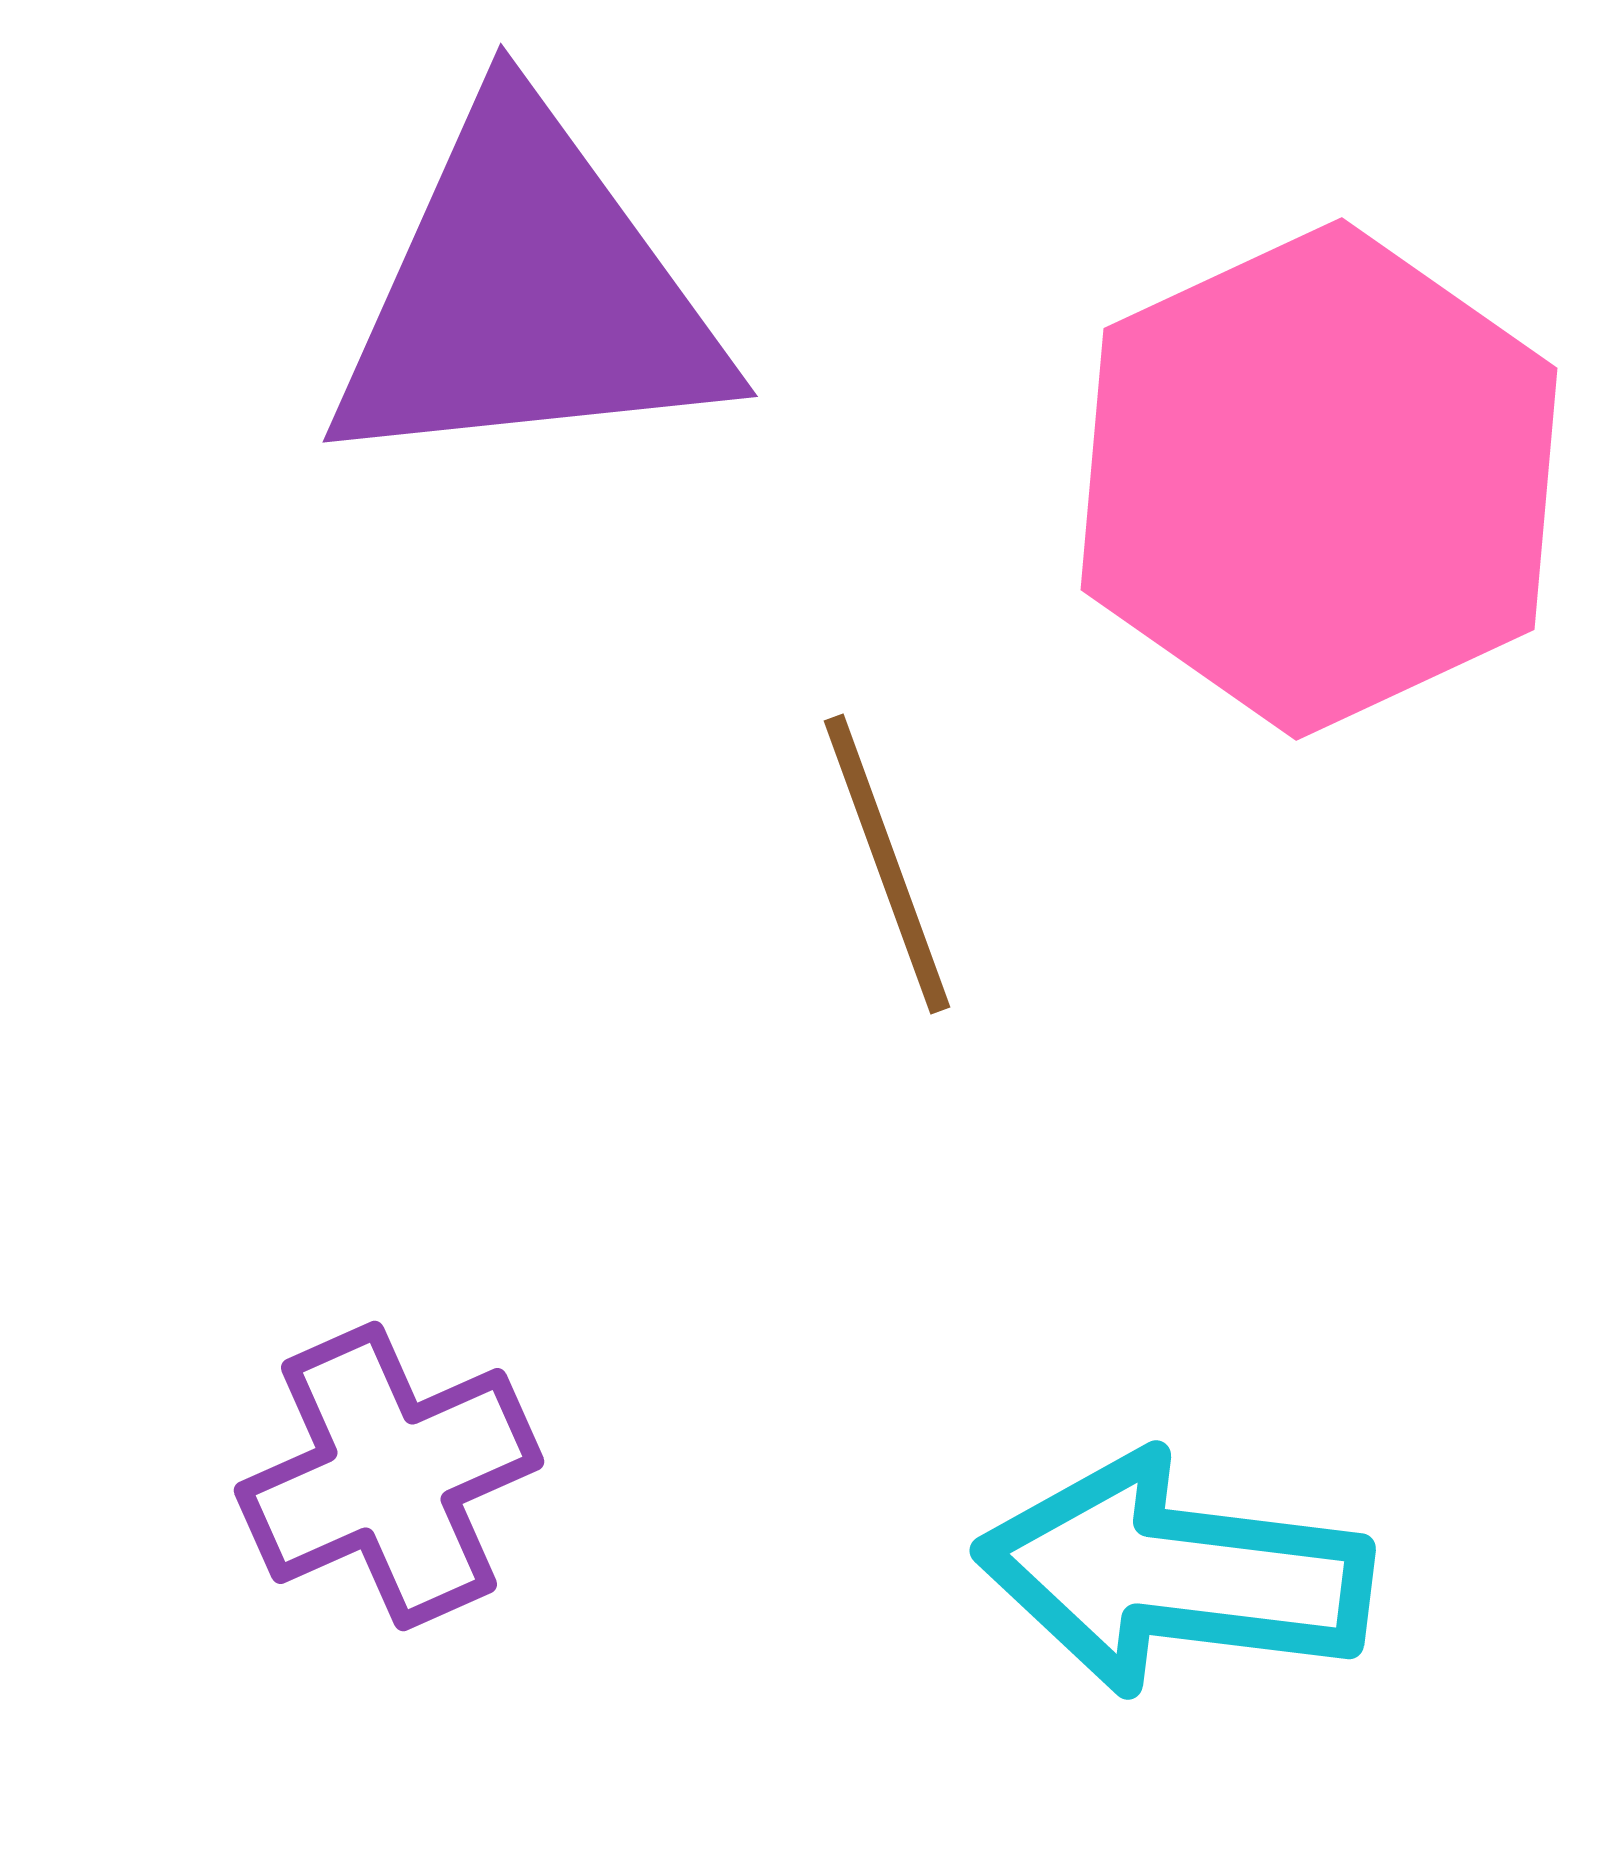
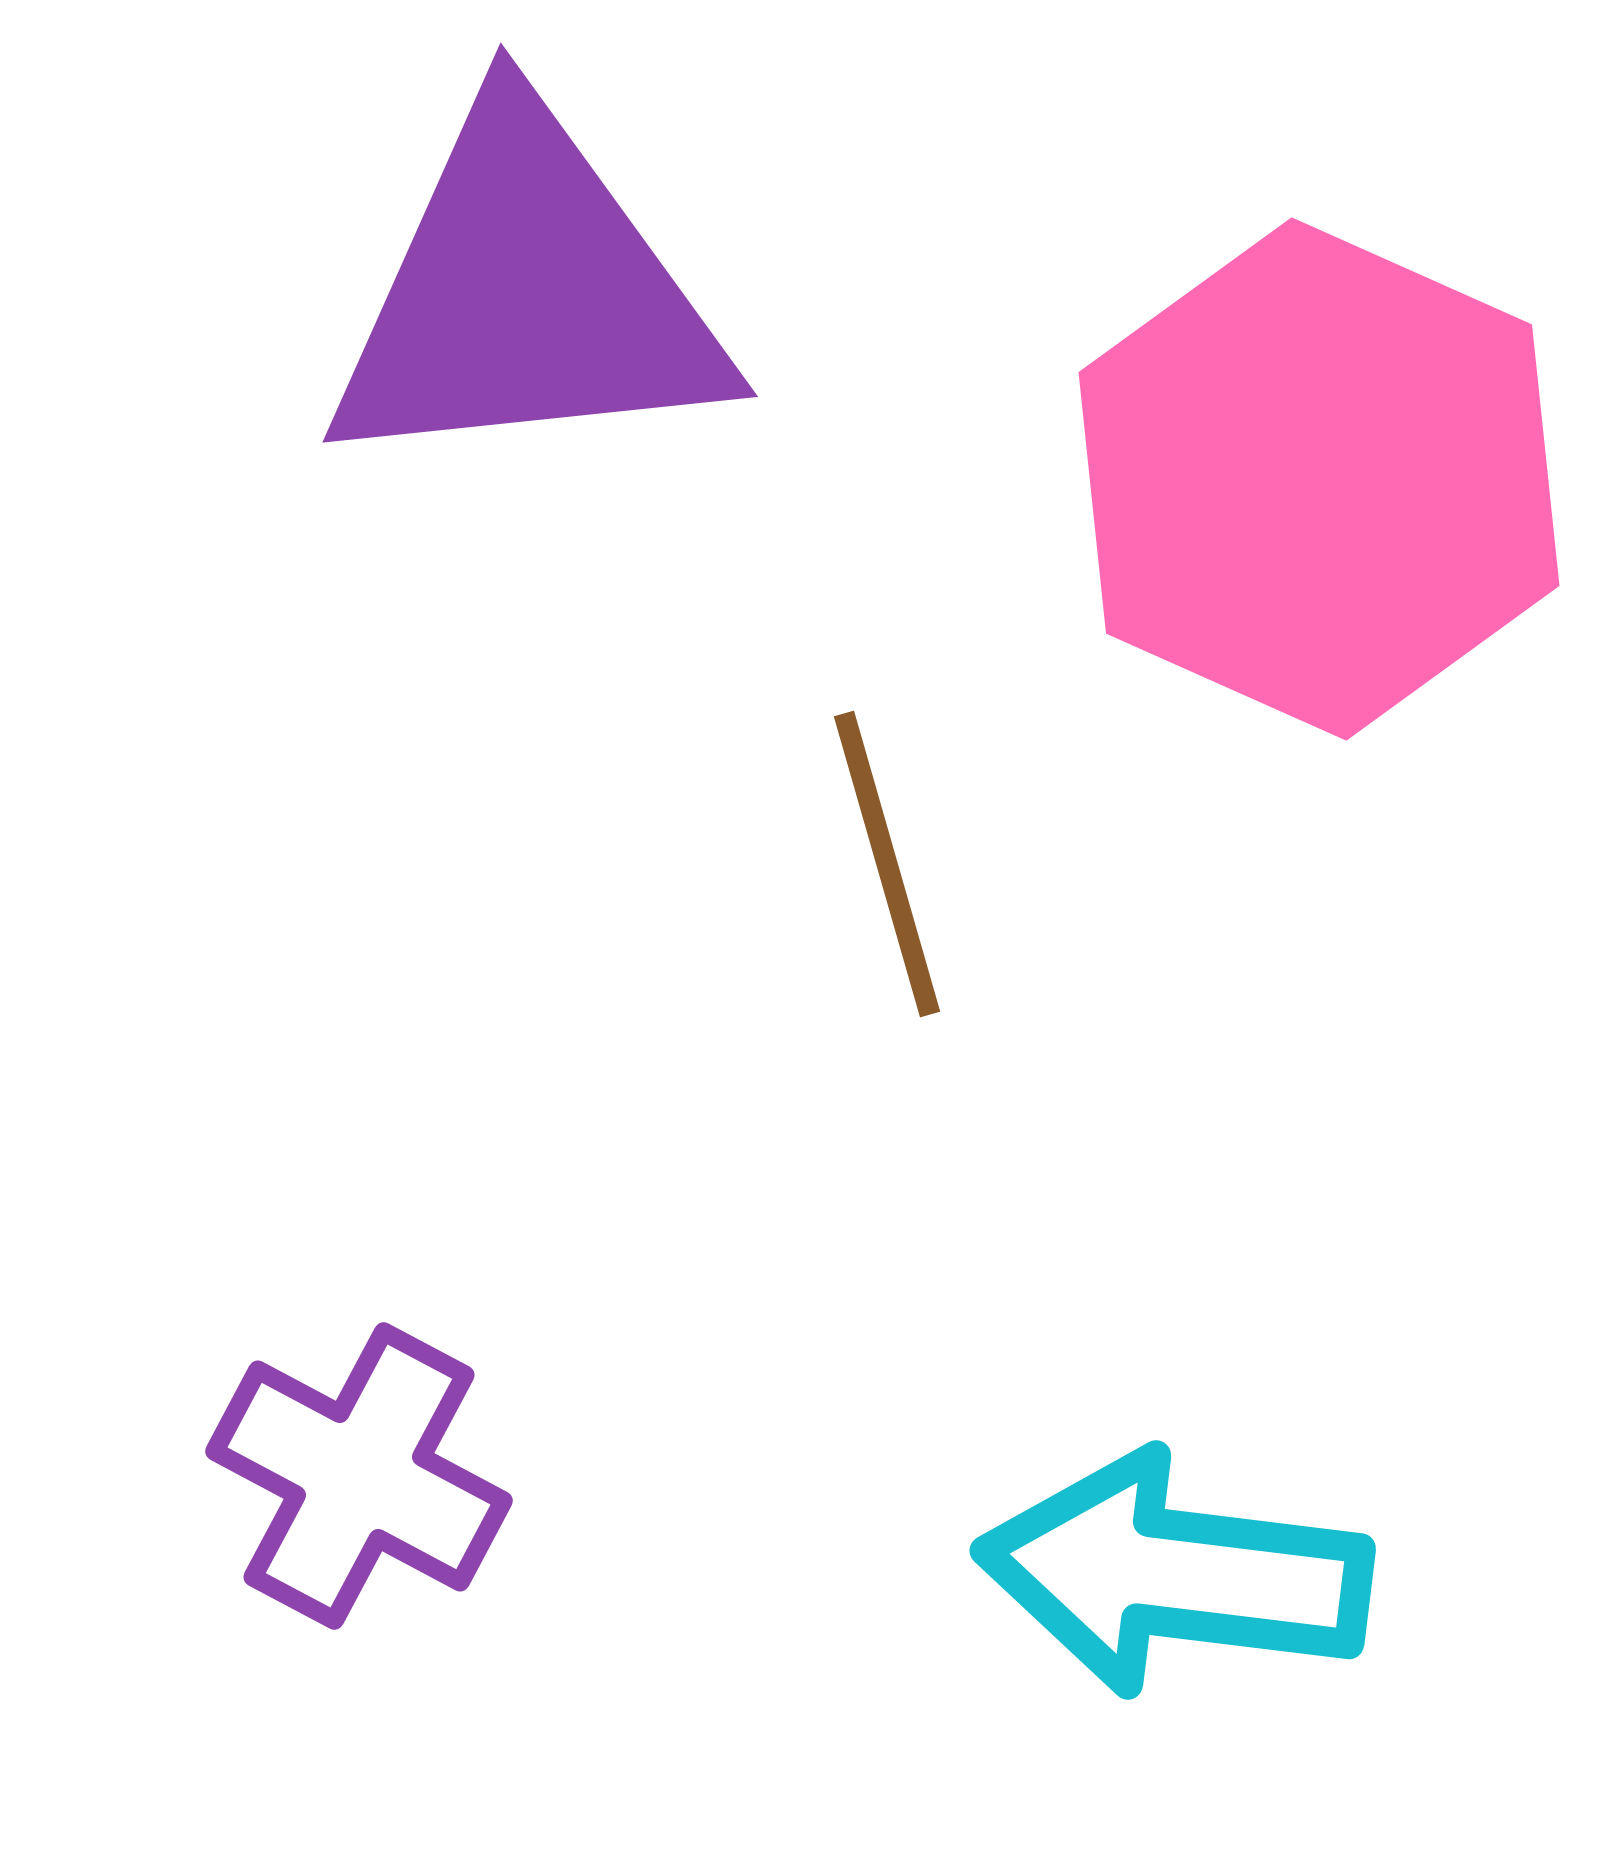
pink hexagon: rotated 11 degrees counterclockwise
brown line: rotated 4 degrees clockwise
purple cross: moved 30 px left; rotated 38 degrees counterclockwise
